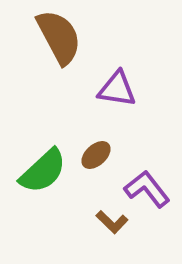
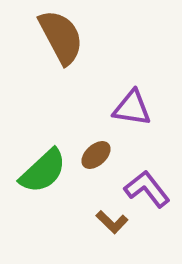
brown semicircle: moved 2 px right
purple triangle: moved 15 px right, 19 px down
